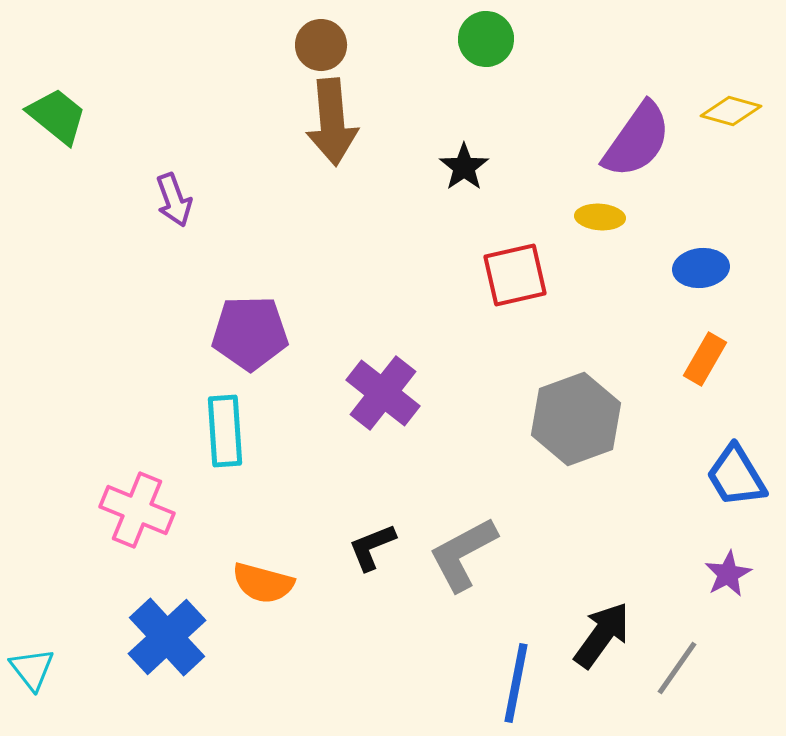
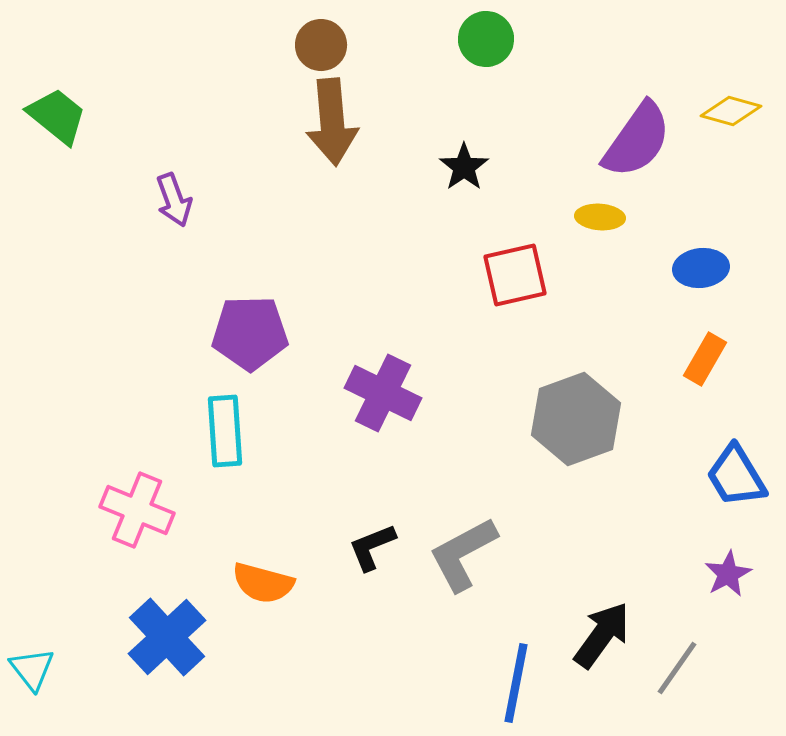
purple cross: rotated 12 degrees counterclockwise
